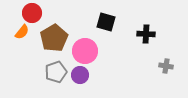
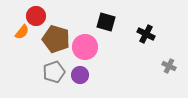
red circle: moved 4 px right, 3 px down
black cross: rotated 24 degrees clockwise
brown pentagon: moved 2 px right, 1 px down; rotated 24 degrees counterclockwise
pink circle: moved 4 px up
gray cross: moved 3 px right; rotated 16 degrees clockwise
gray pentagon: moved 2 px left
